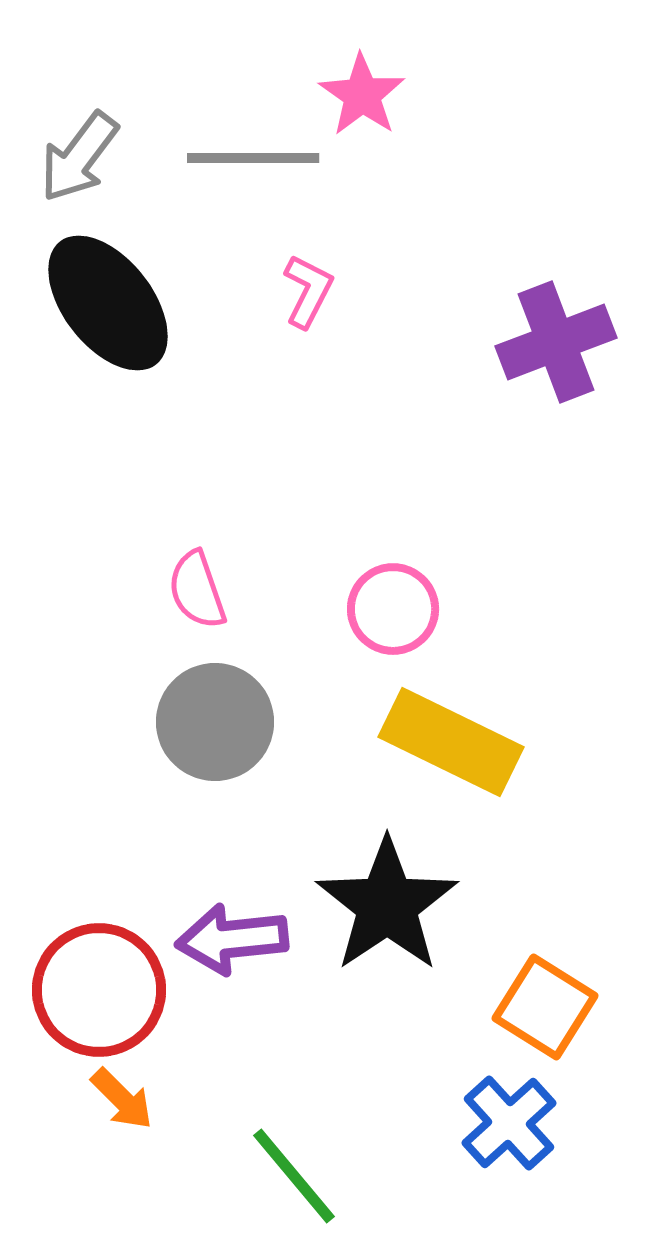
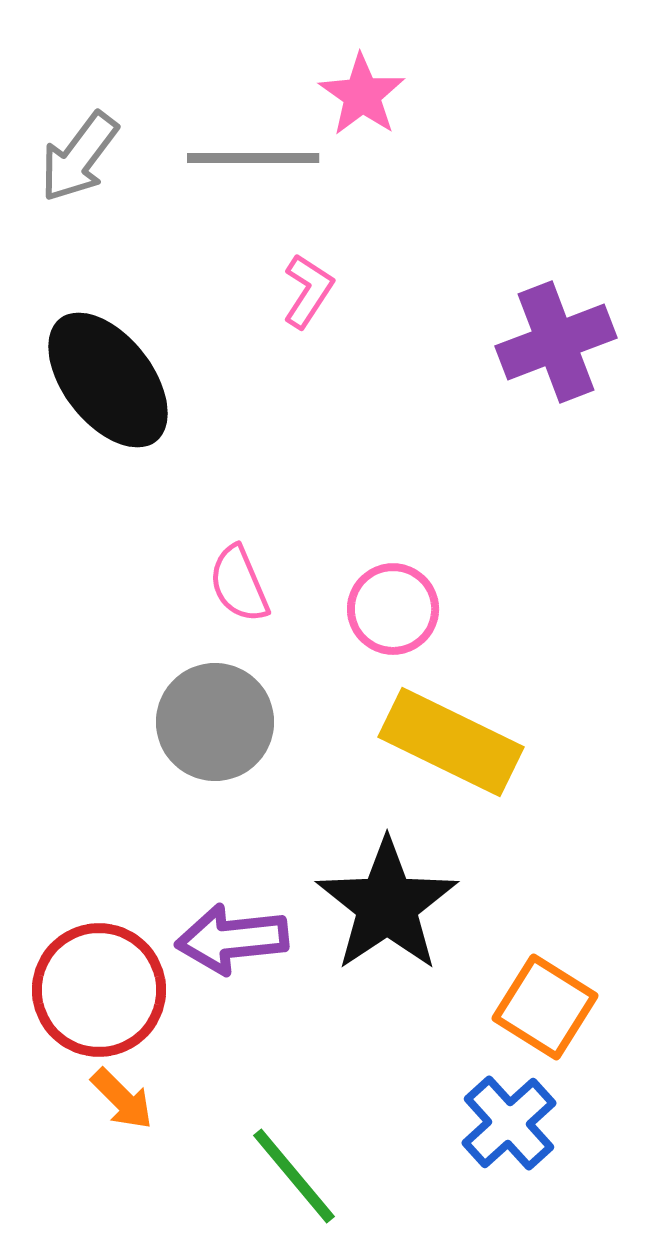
pink L-shape: rotated 6 degrees clockwise
black ellipse: moved 77 px down
pink semicircle: moved 42 px right, 6 px up; rotated 4 degrees counterclockwise
